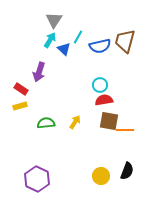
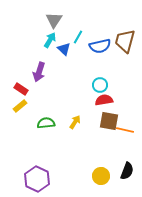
yellow rectangle: rotated 24 degrees counterclockwise
orange line: rotated 12 degrees clockwise
